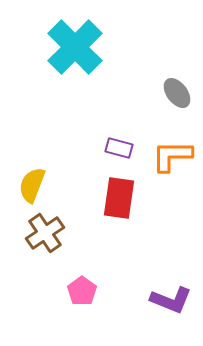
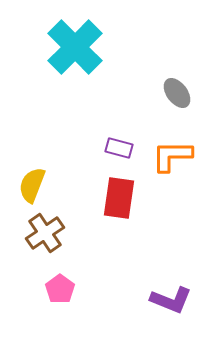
pink pentagon: moved 22 px left, 2 px up
